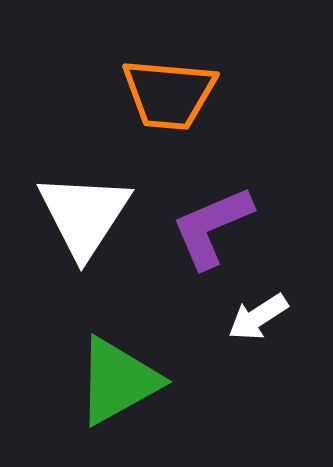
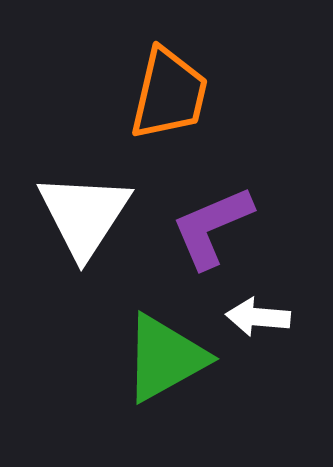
orange trapezoid: rotated 82 degrees counterclockwise
white arrow: rotated 38 degrees clockwise
green triangle: moved 47 px right, 23 px up
